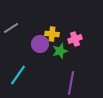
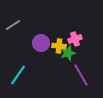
gray line: moved 2 px right, 3 px up
yellow cross: moved 7 px right, 12 px down
purple circle: moved 1 px right, 1 px up
green star: moved 8 px right, 2 px down
purple line: moved 10 px right, 8 px up; rotated 40 degrees counterclockwise
